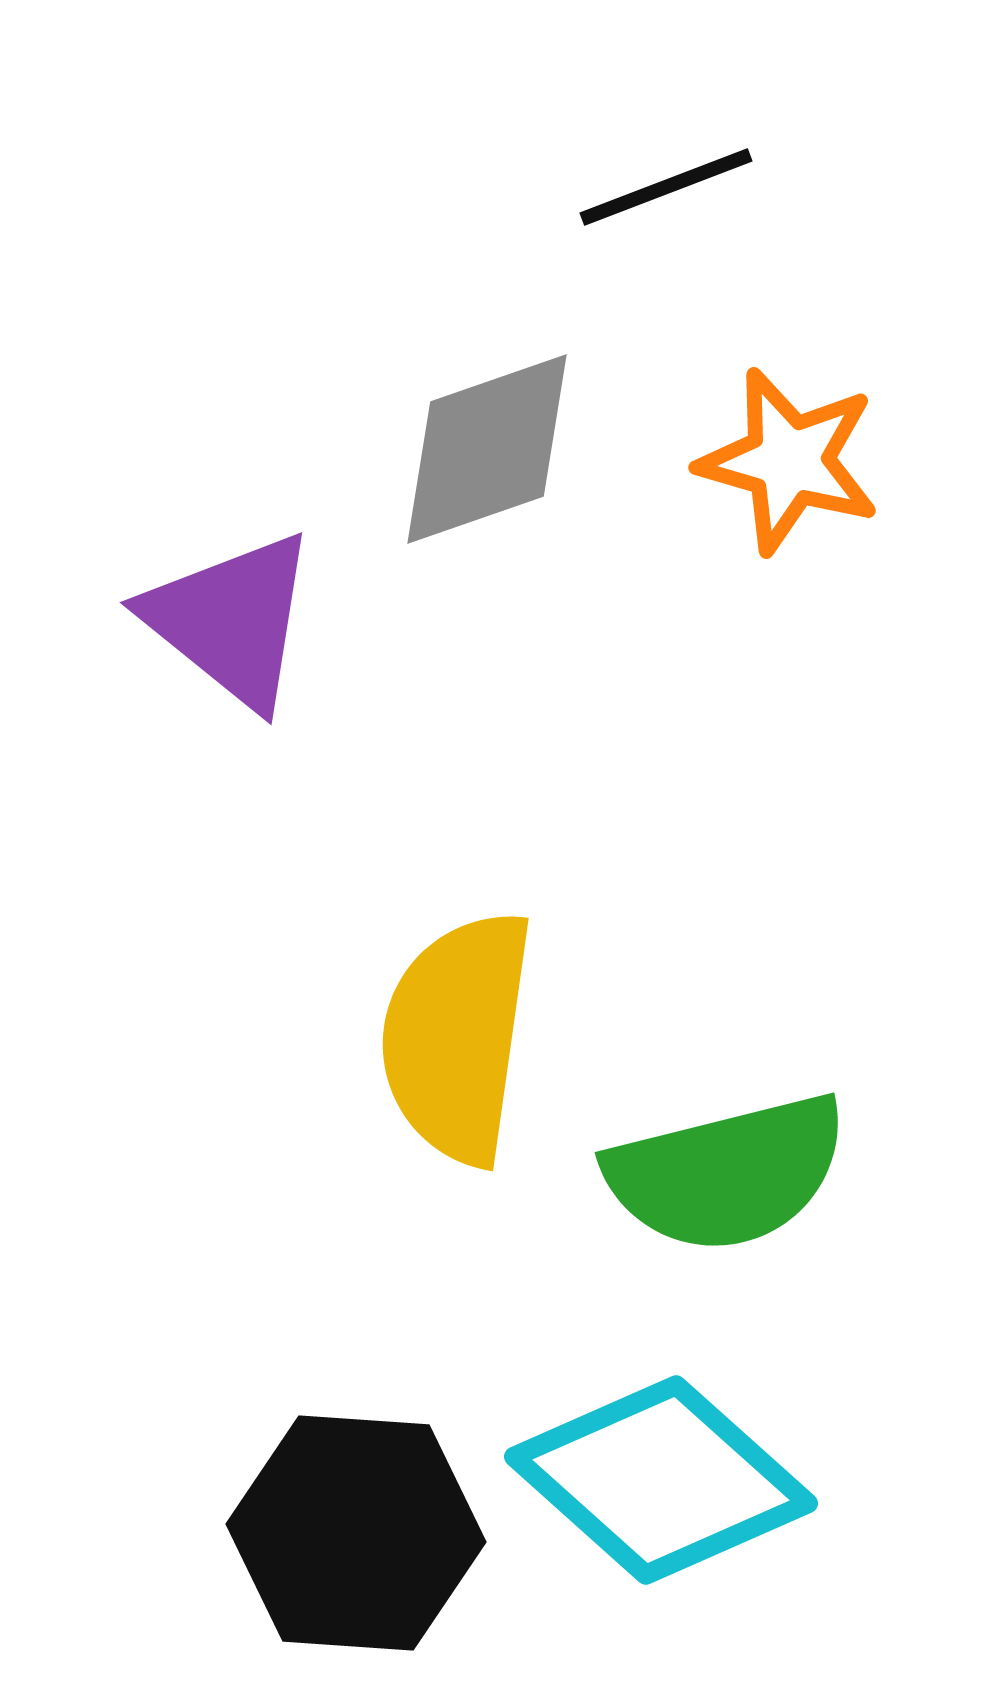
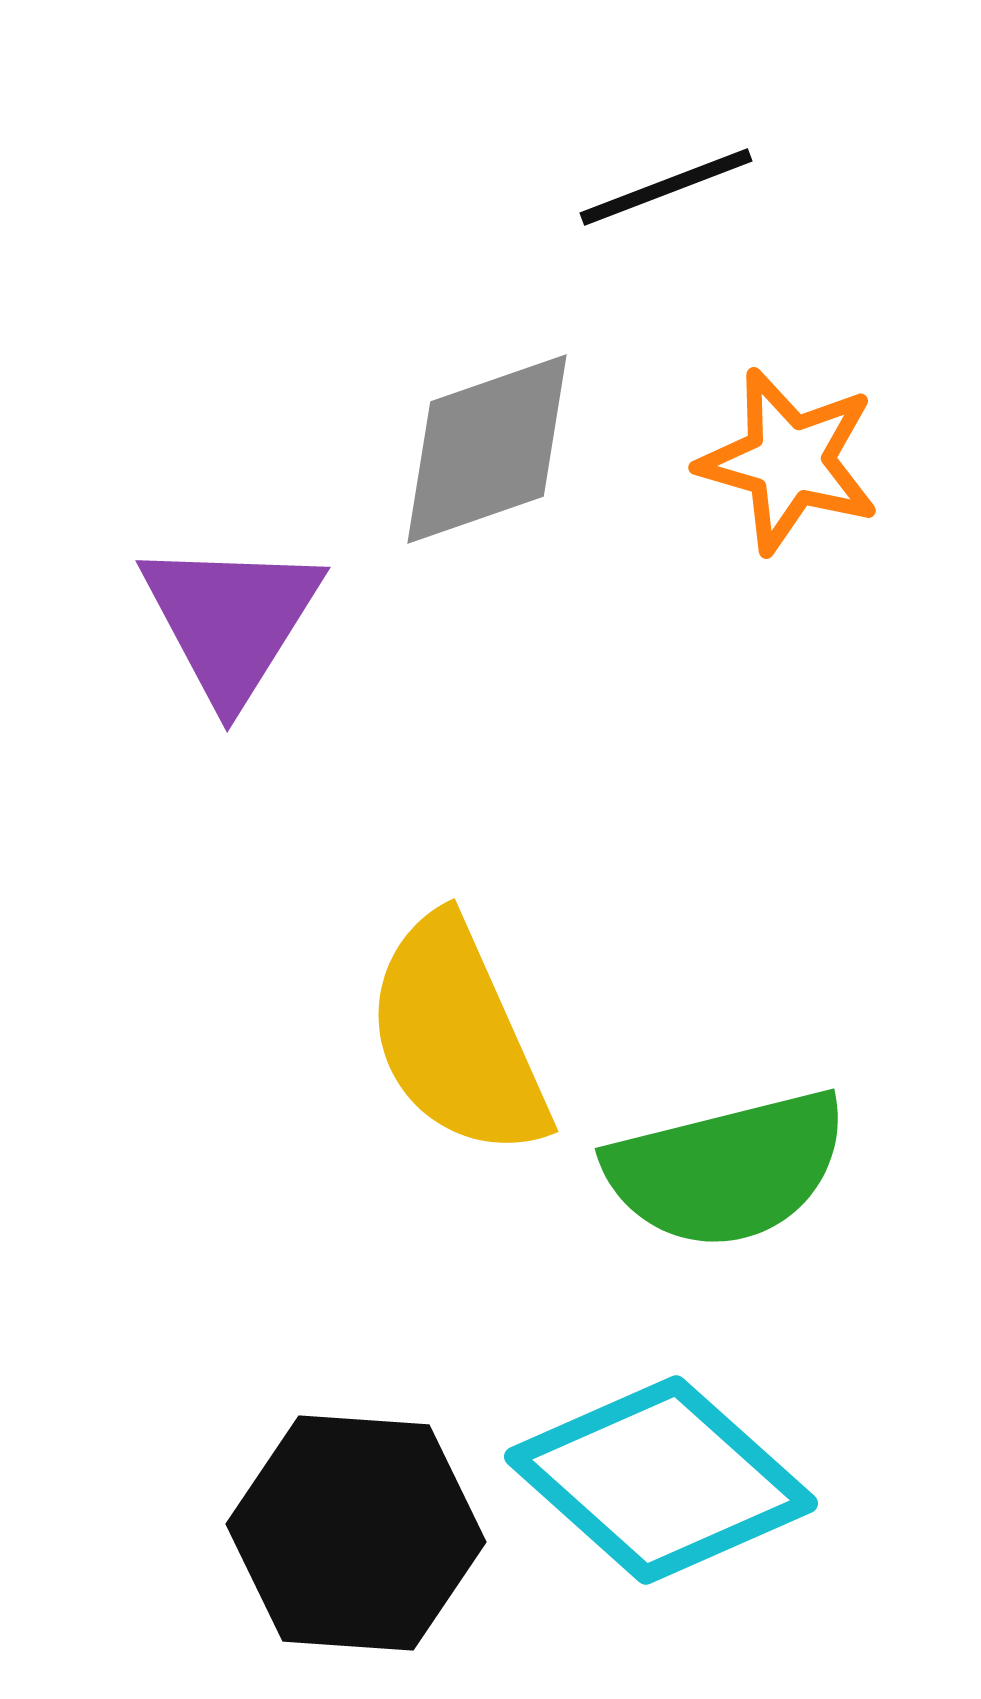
purple triangle: rotated 23 degrees clockwise
yellow semicircle: rotated 32 degrees counterclockwise
green semicircle: moved 4 px up
